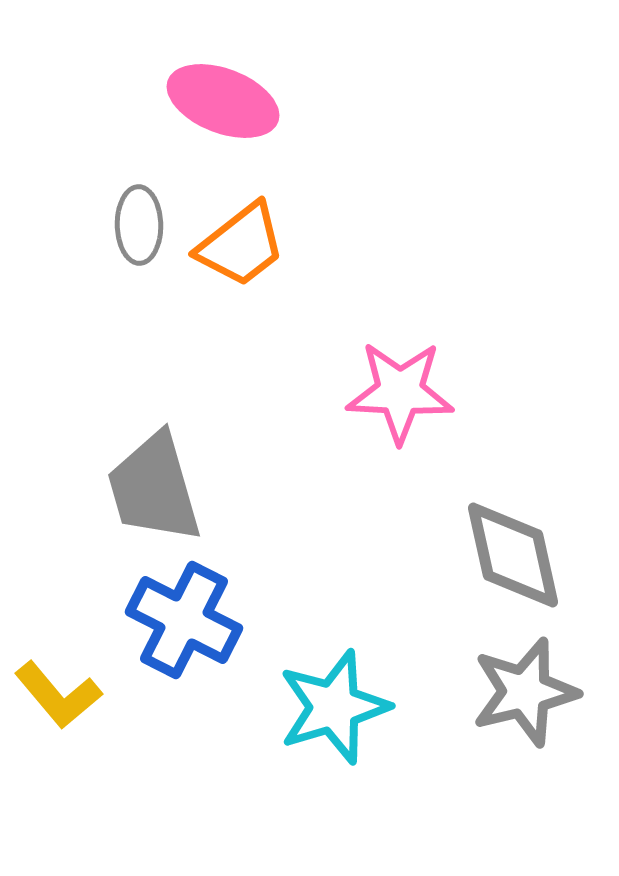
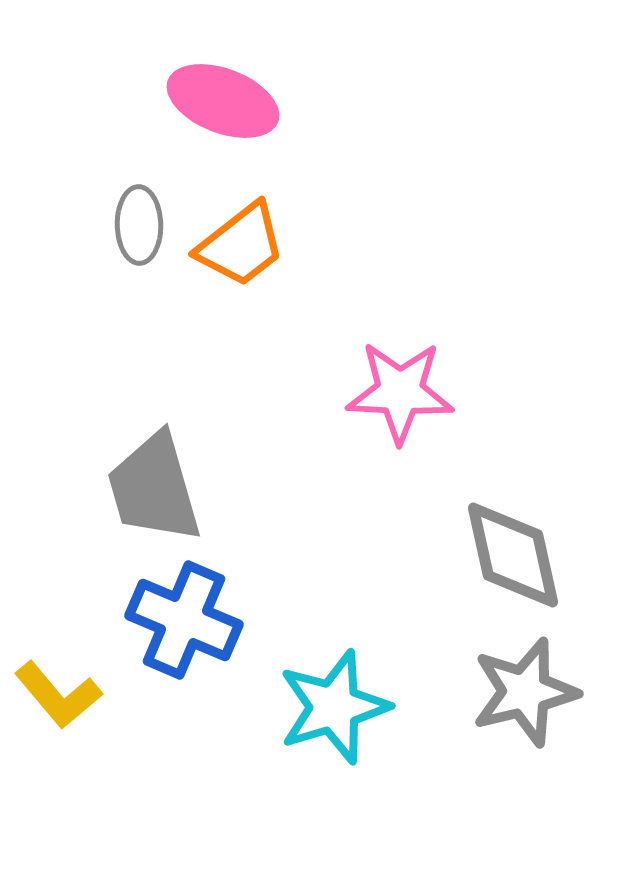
blue cross: rotated 4 degrees counterclockwise
